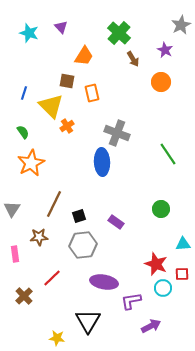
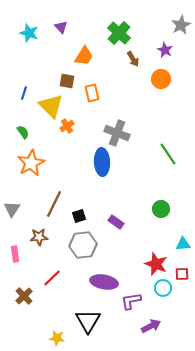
orange circle: moved 3 px up
